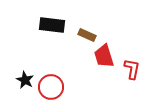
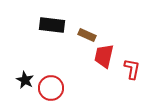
red trapezoid: rotated 30 degrees clockwise
red circle: moved 1 px down
